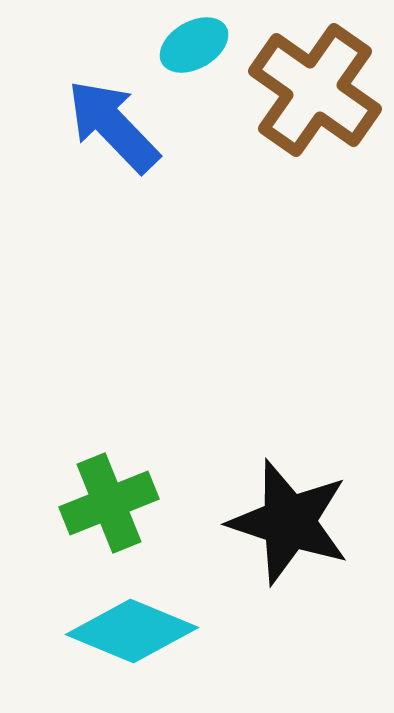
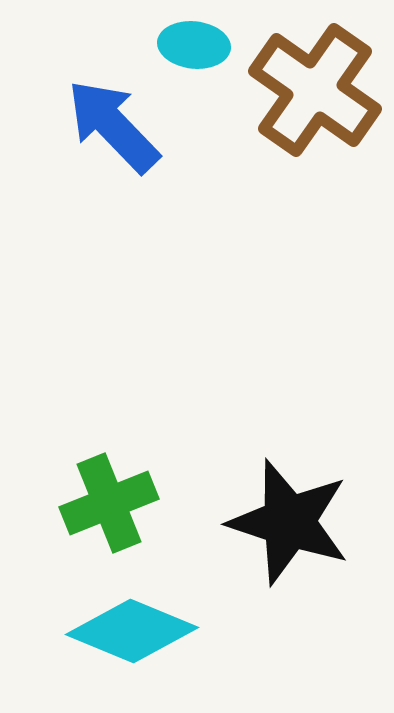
cyan ellipse: rotated 36 degrees clockwise
